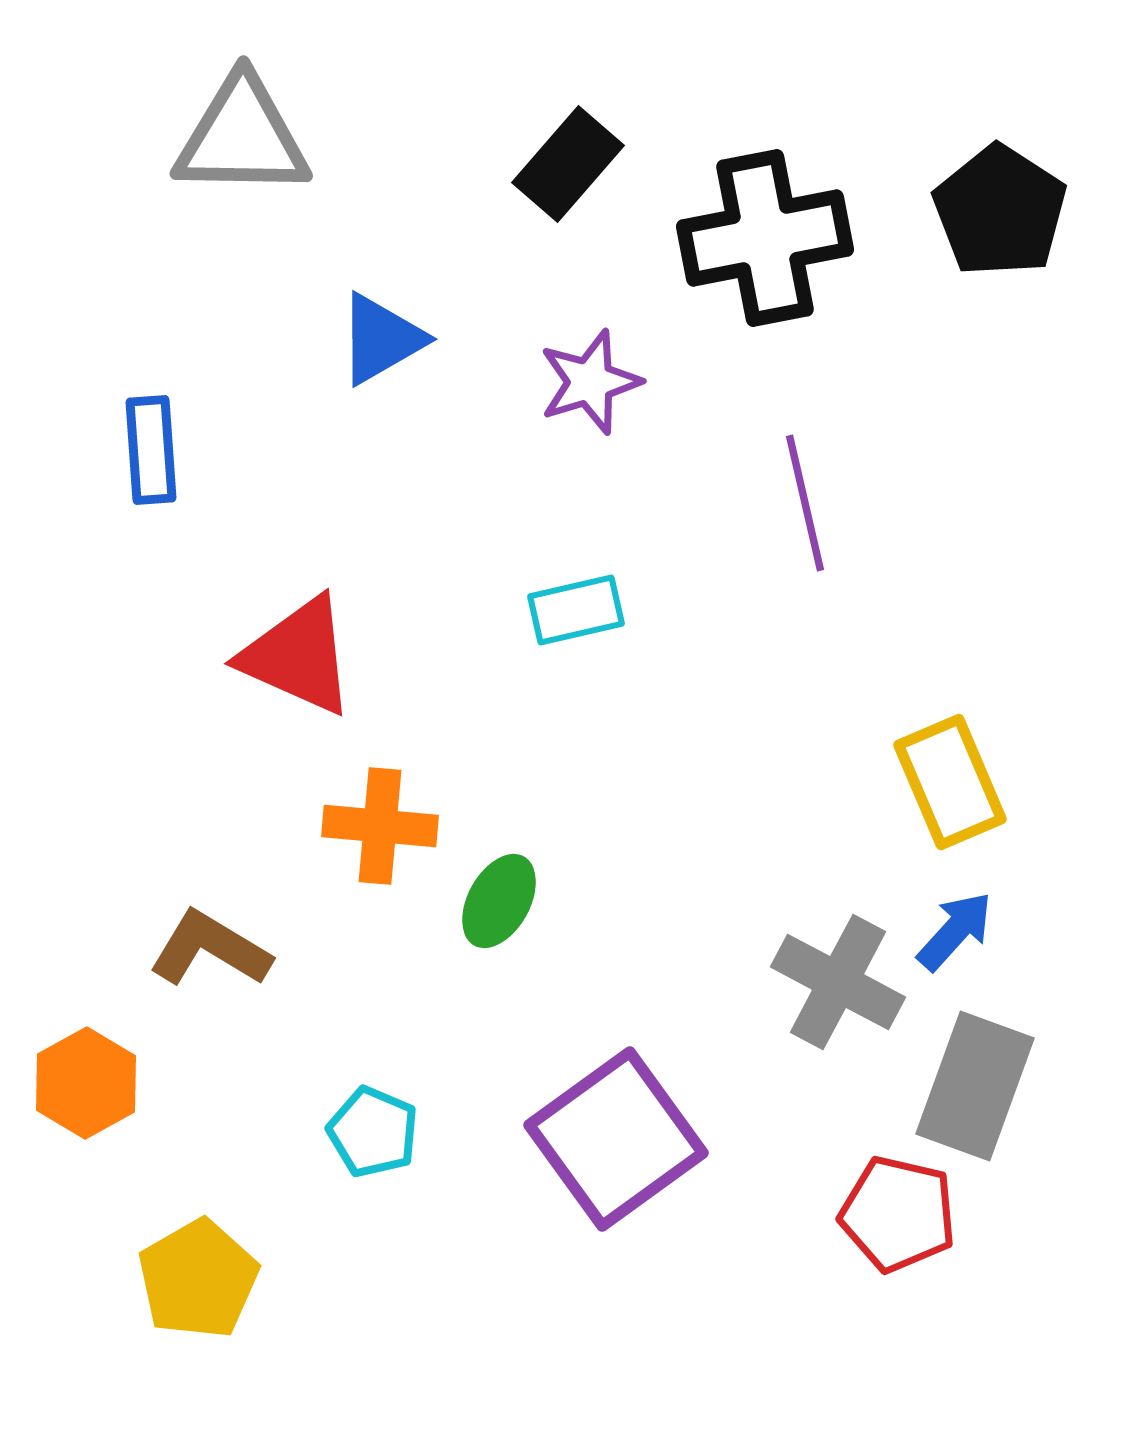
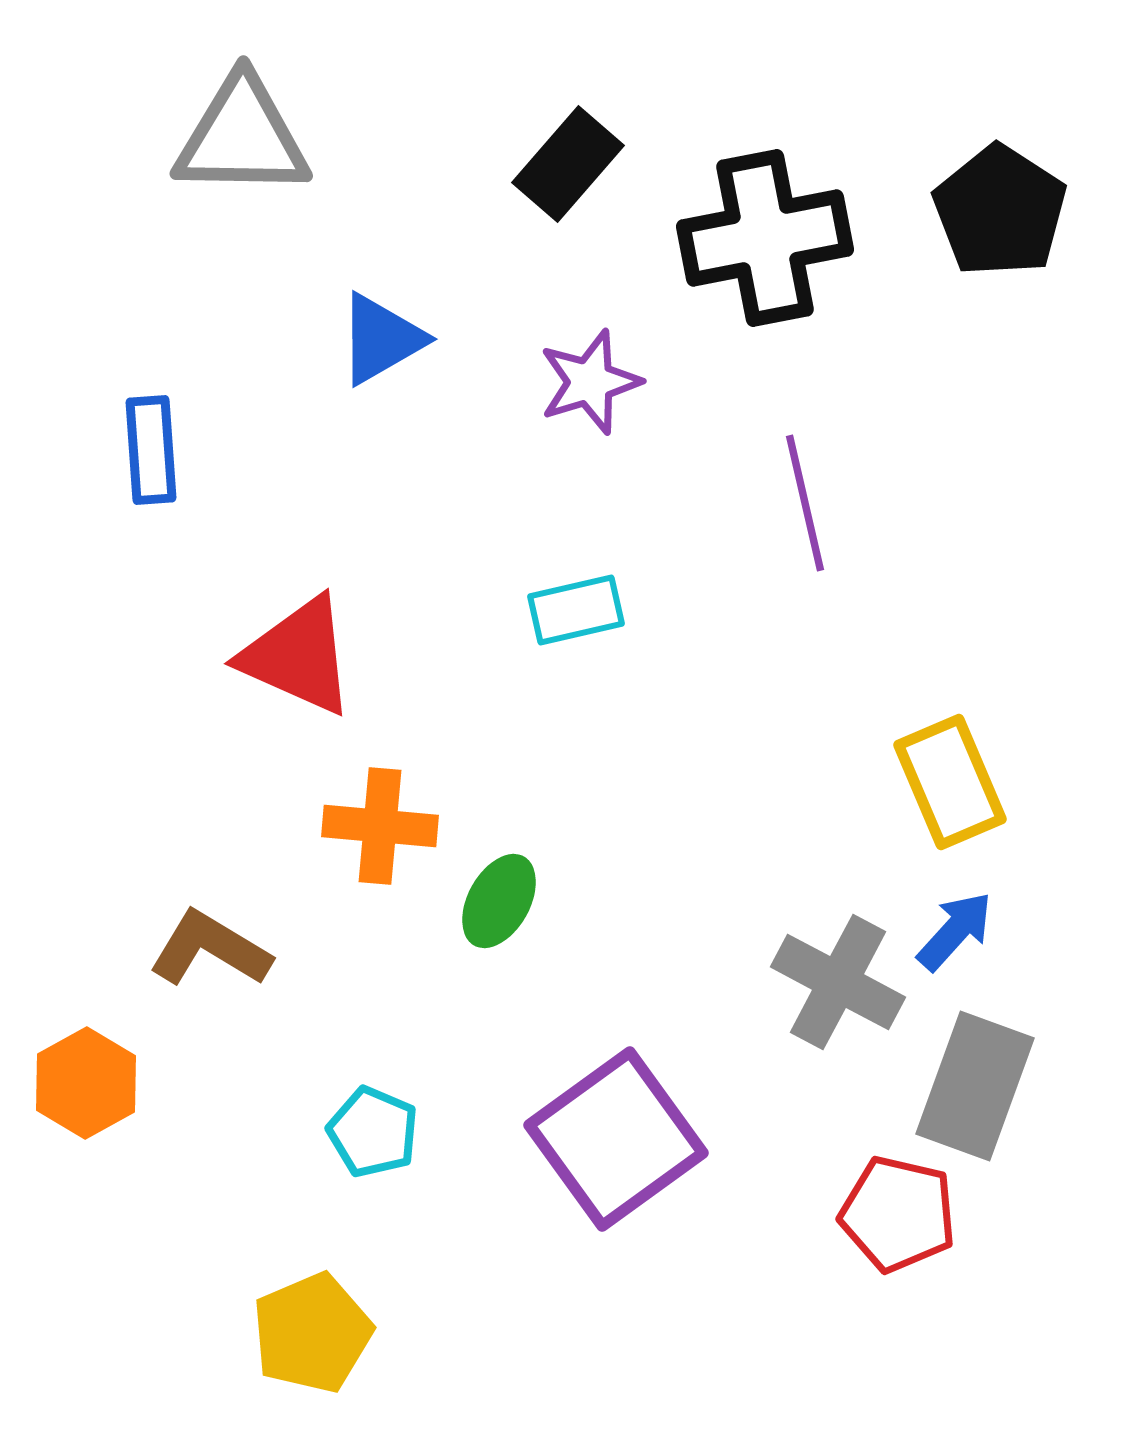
yellow pentagon: moved 114 px right, 54 px down; rotated 7 degrees clockwise
